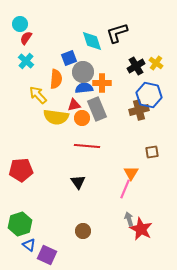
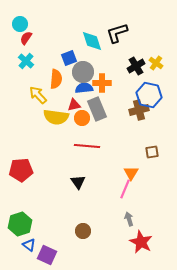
red star: moved 13 px down
